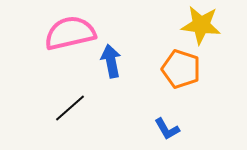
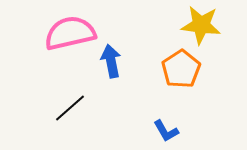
orange pentagon: rotated 21 degrees clockwise
blue L-shape: moved 1 px left, 2 px down
